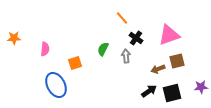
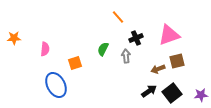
orange line: moved 4 px left, 1 px up
black cross: rotated 32 degrees clockwise
purple star: moved 8 px down
black square: rotated 24 degrees counterclockwise
